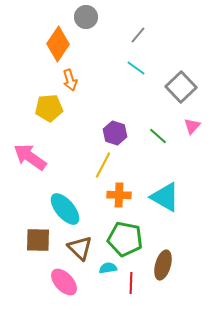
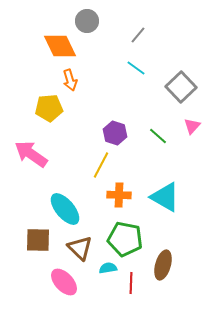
gray circle: moved 1 px right, 4 px down
orange diamond: moved 2 px right, 2 px down; rotated 60 degrees counterclockwise
pink arrow: moved 1 px right, 3 px up
yellow line: moved 2 px left
